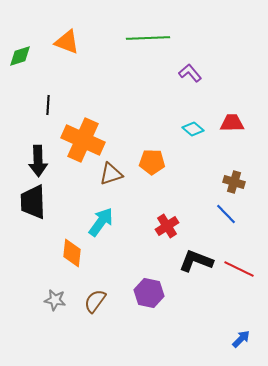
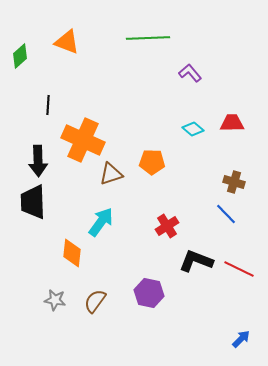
green diamond: rotated 25 degrees counterclockwise
